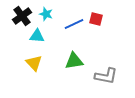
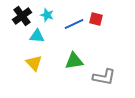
cyan star: moved 1 px right, 1 px down
gray L-shape: moved 2 px left, 1 px down
